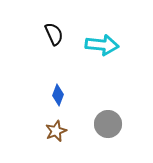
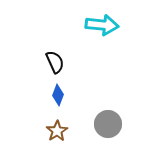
black semicircle: moved 1 px right, 28 px down
cyan arrow: moved 20 px up
brown star: moved 1 px right; rotated 10 degrees counterclockwise
